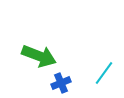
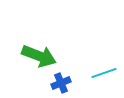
cyan line: rotated 35 degrees clockwise
